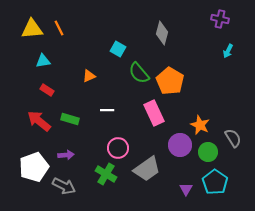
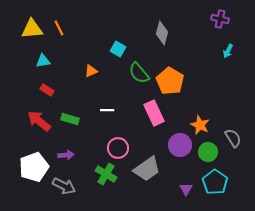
orange triangle: moved 2 px right, 5 px up
